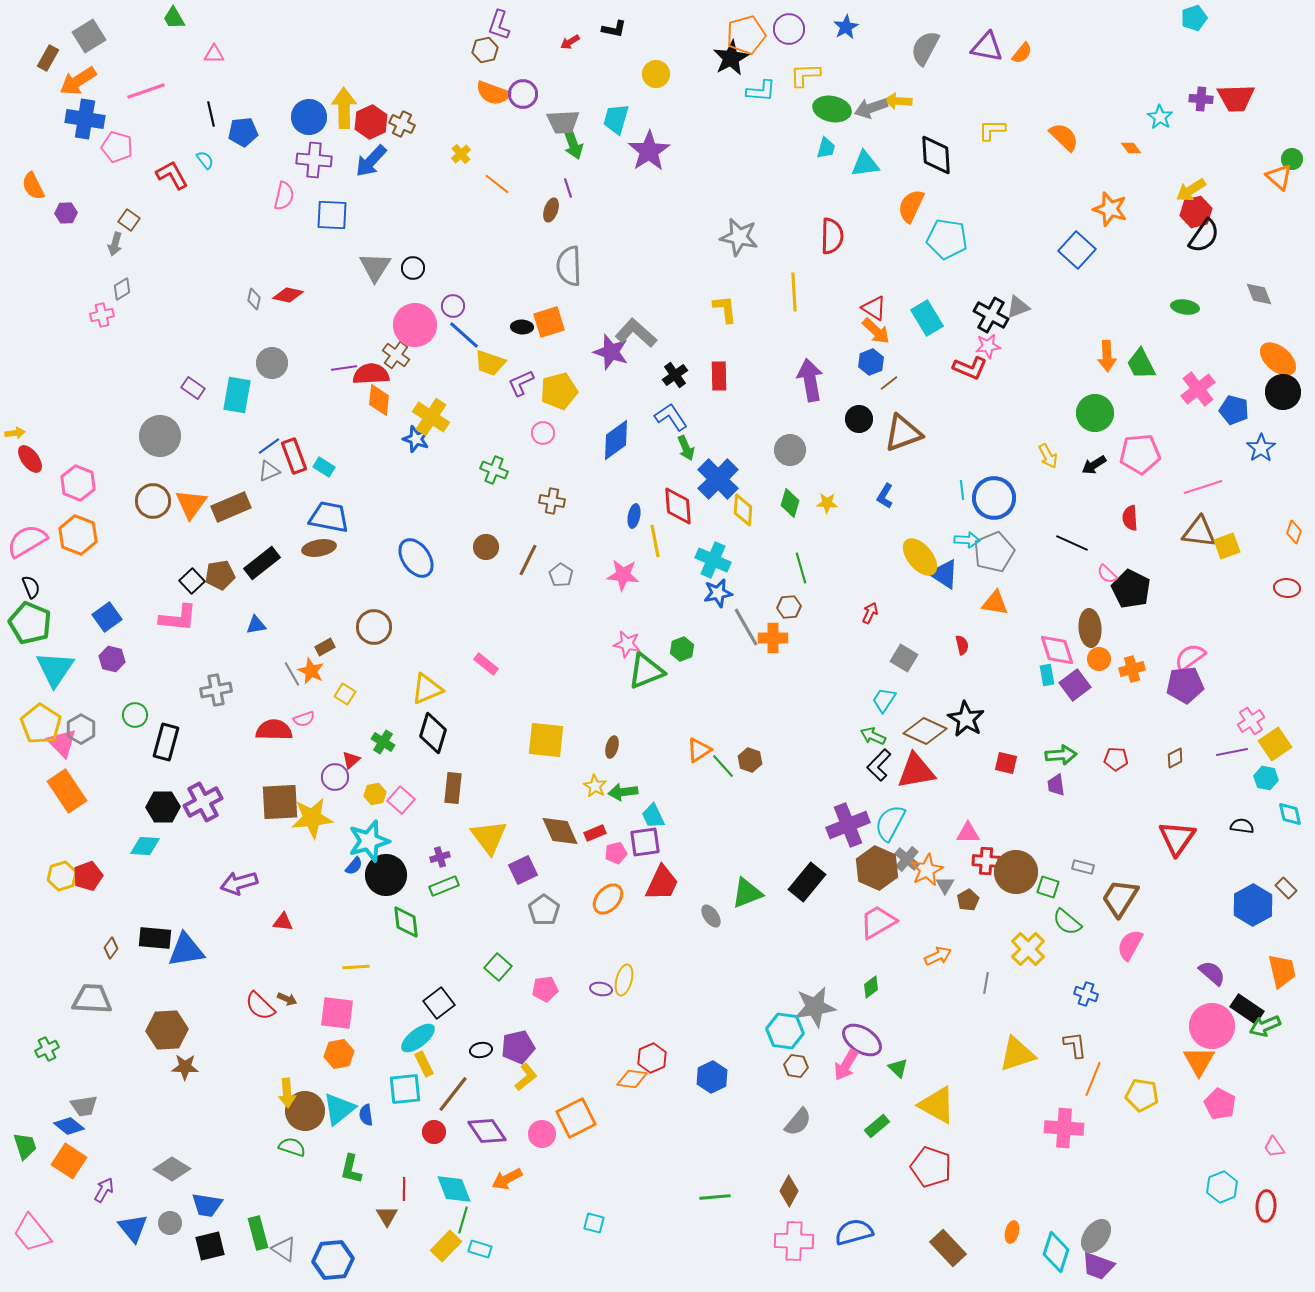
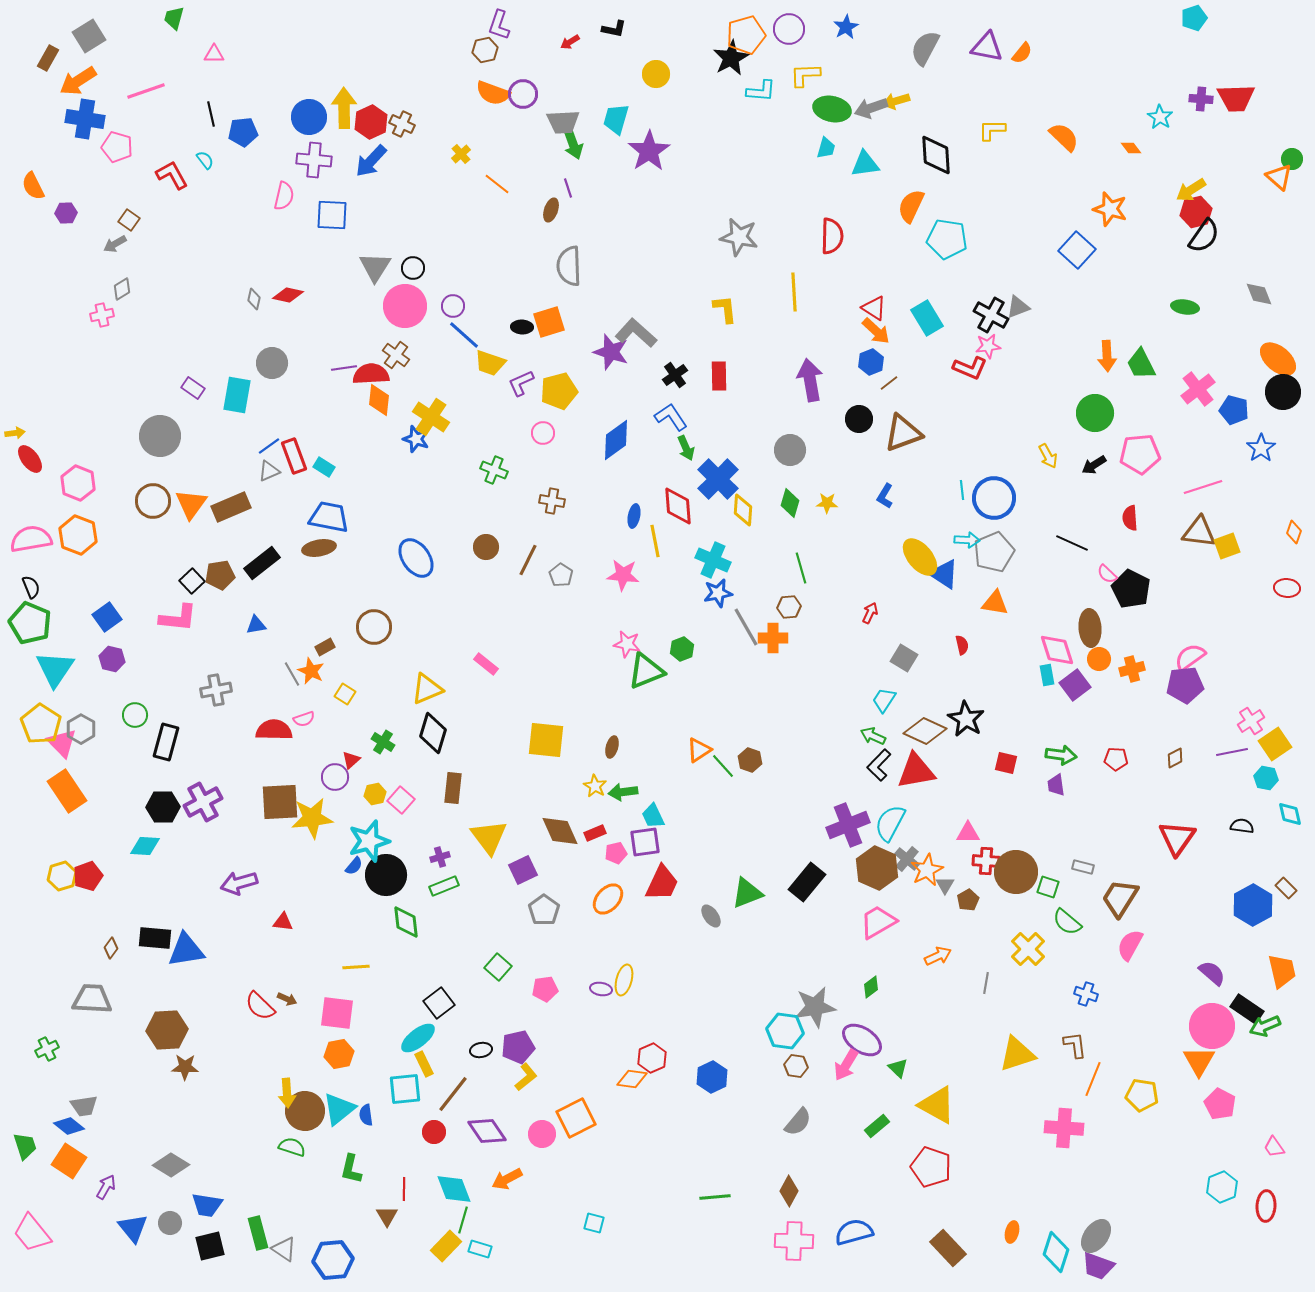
green trapezoid at (174, 18): rotated 45 degrees clockwise
yellow arrow at (898, 101): moved 2 px left; rotated 20 degrees counterclockwise
gray arrow at (115, 244): rotated 45 degrees clockwise
pink circle at (415, 325): moved 10 px left, 19 px up
pink semicircle at (27, 541): moved 4 px right, 2 px up; rotated 21 degrees clockwise
green arrow at (1061, 755): rotated 12 degrees clockwise
gray diamond at (172, 1169): moved 1 px left, 4 px up
purple arrow at (104, 1190): moved 2 px right, 3 px up
